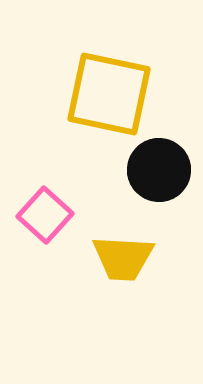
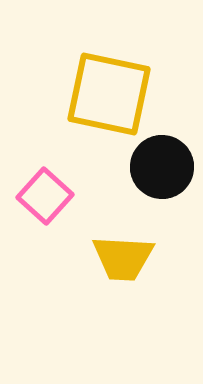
black circle: moved 3 px right, 3 px up
pink square: moved 19 px up
